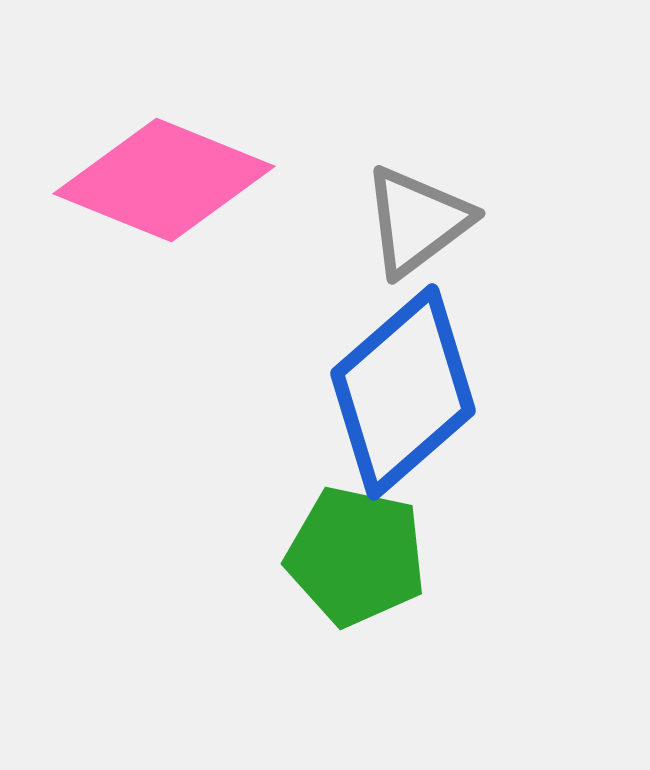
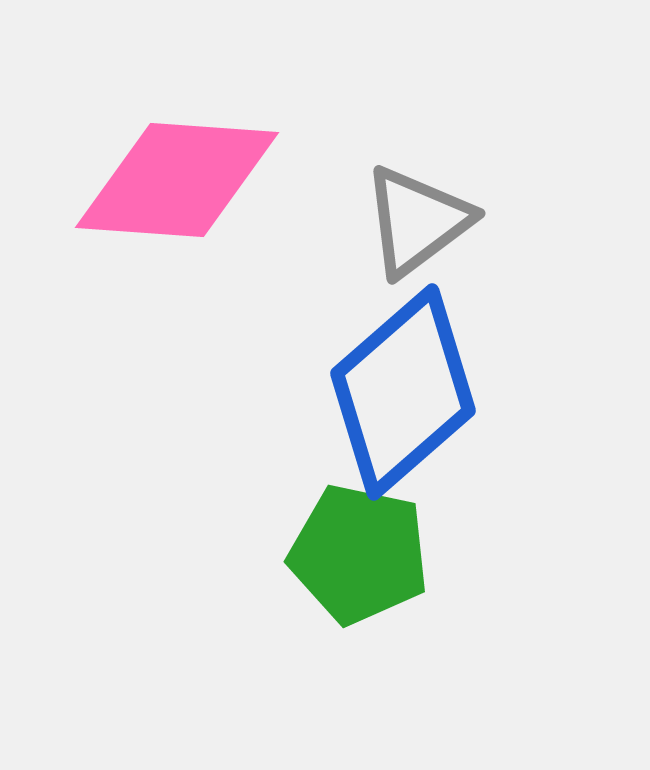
pink diamond: moved 13 px right; rotated 18 degrees counterclockwise
green pentagon: moved 3 px right, 2 px up
